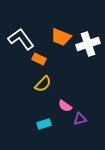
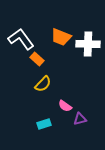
white cross: rotated 20 degrees clockwise
orange rectangle: moved 2 px left; rotated 16 degrees clockwise
